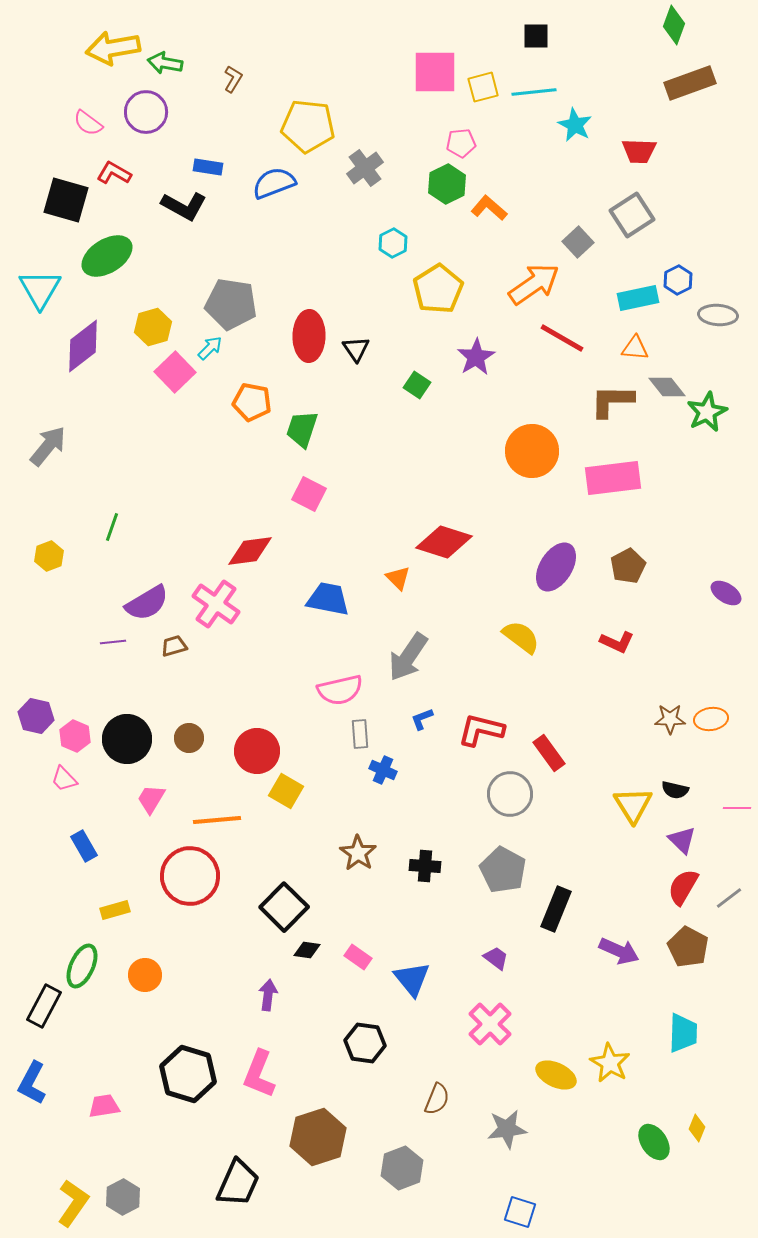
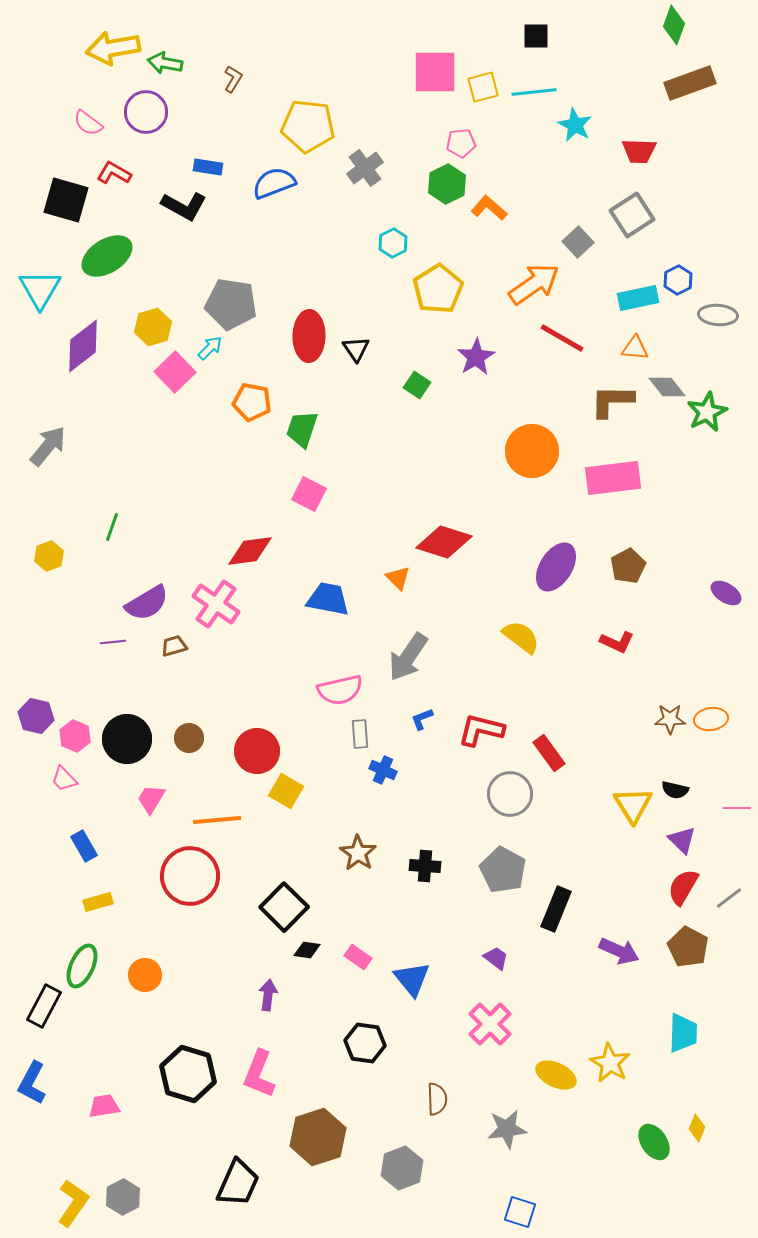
yellow rectangle at (115, 910): moved 17 px left, 8 px up
brown semicircle at (437, 1099): rotated 24 degrees counterclockwise
